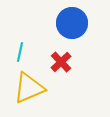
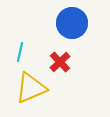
red cross: moved 1 px left
yellow triangle: moved 2 px right
